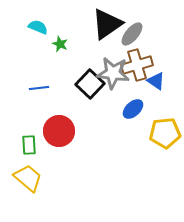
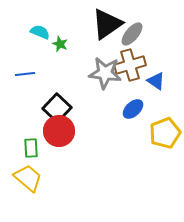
cyan semicircle: moved 2 px right, 5 px down
brown cross: moved 7 px left
gray star: moved 8 px left
black square: moved 33 px left, 24 px down
blue line: moved 14 px left, 14 px up
yellow pentagon: rotated 16 degrees counterclockwise
green rectangle: moved 2 px right, 3 px down
